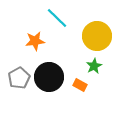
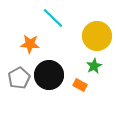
cyan line: moved 4 px left
orange star: moved 5 px left, 3 px down; rotated 12 degrees clockwise
black circle: moved 2 px up
